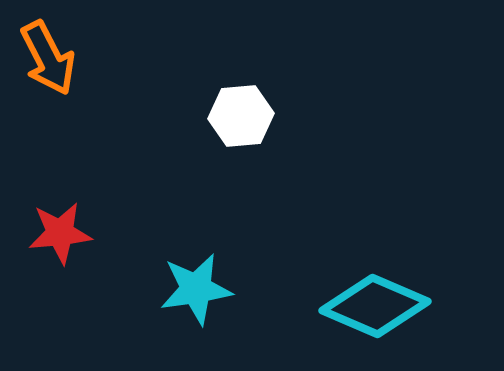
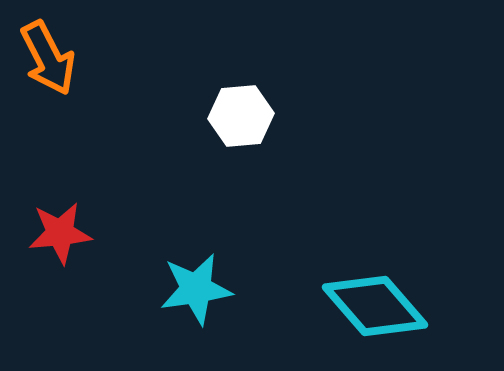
cyan diamond: rotated 26 degrees clockwise
